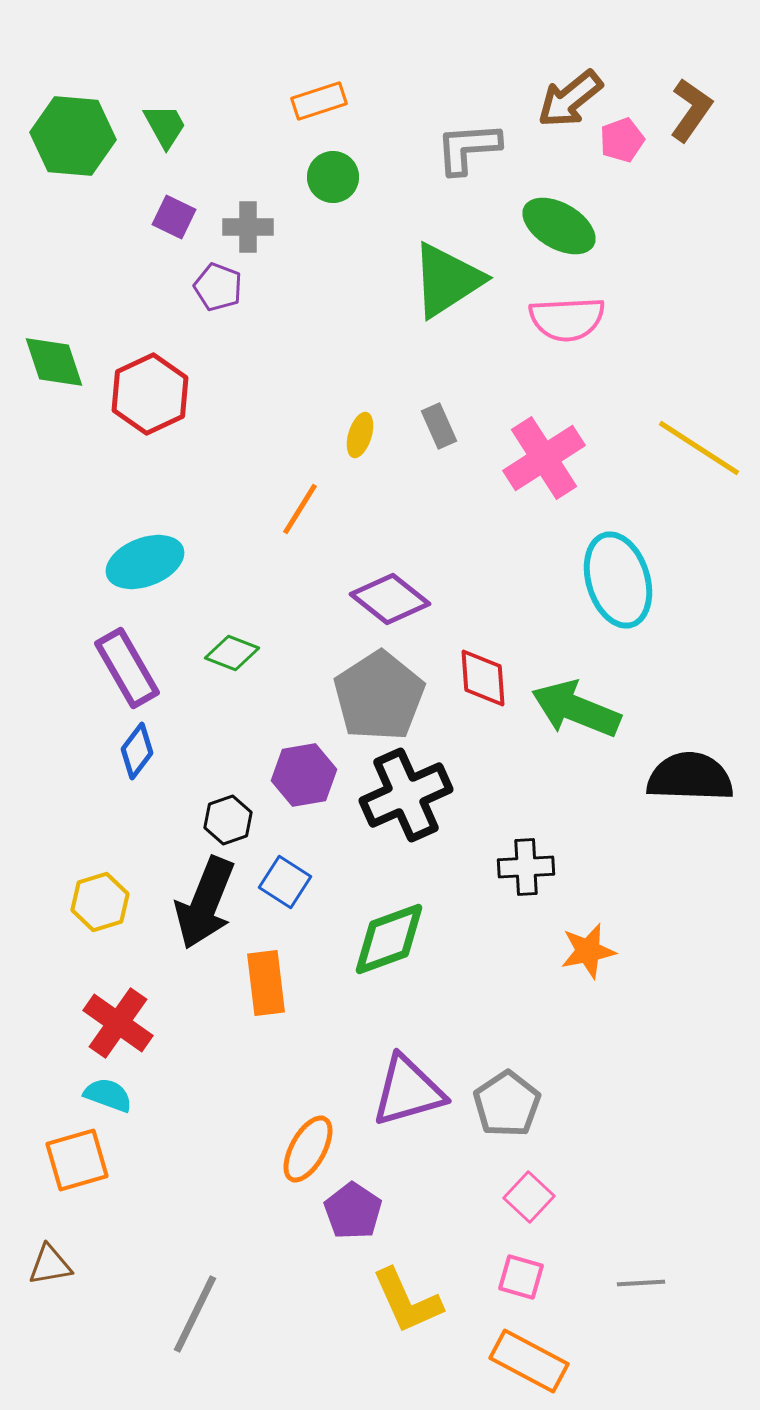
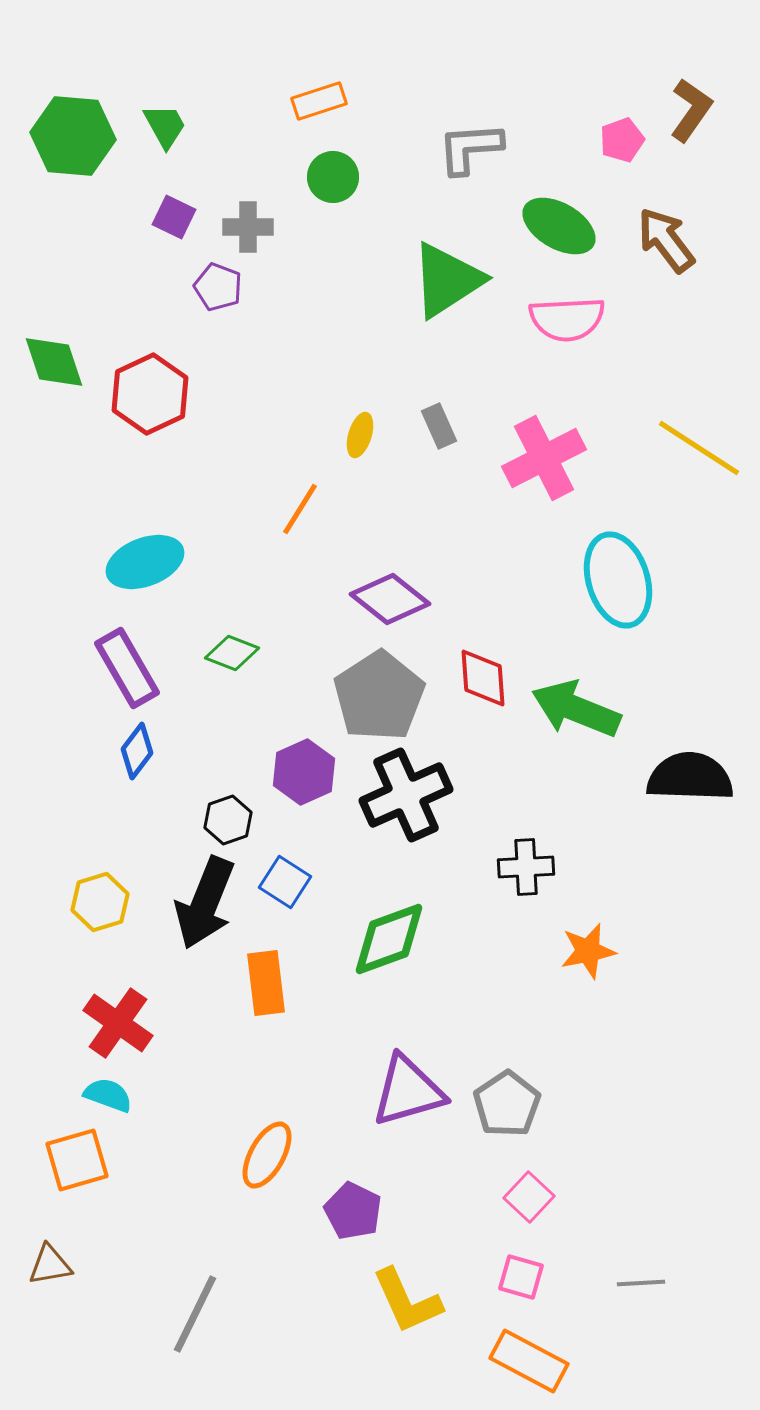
brown arrow at (570, 99): moved 96 px right, 141 px down; rotated 92 degrees clockwise
gray L-shape at (468, 148): moved 2 px right
pink cross at (544, 458): rotated 6 degrees clockwise
purple hexagon at (304, 775): moved 3 px up; rotated 14 degrees counterclockwise
orange ellipse at (308, 1149): moved 41 px left, 6 px down
purple pentagon at (353, 1211): rotated 8 degrees counterclockwise
